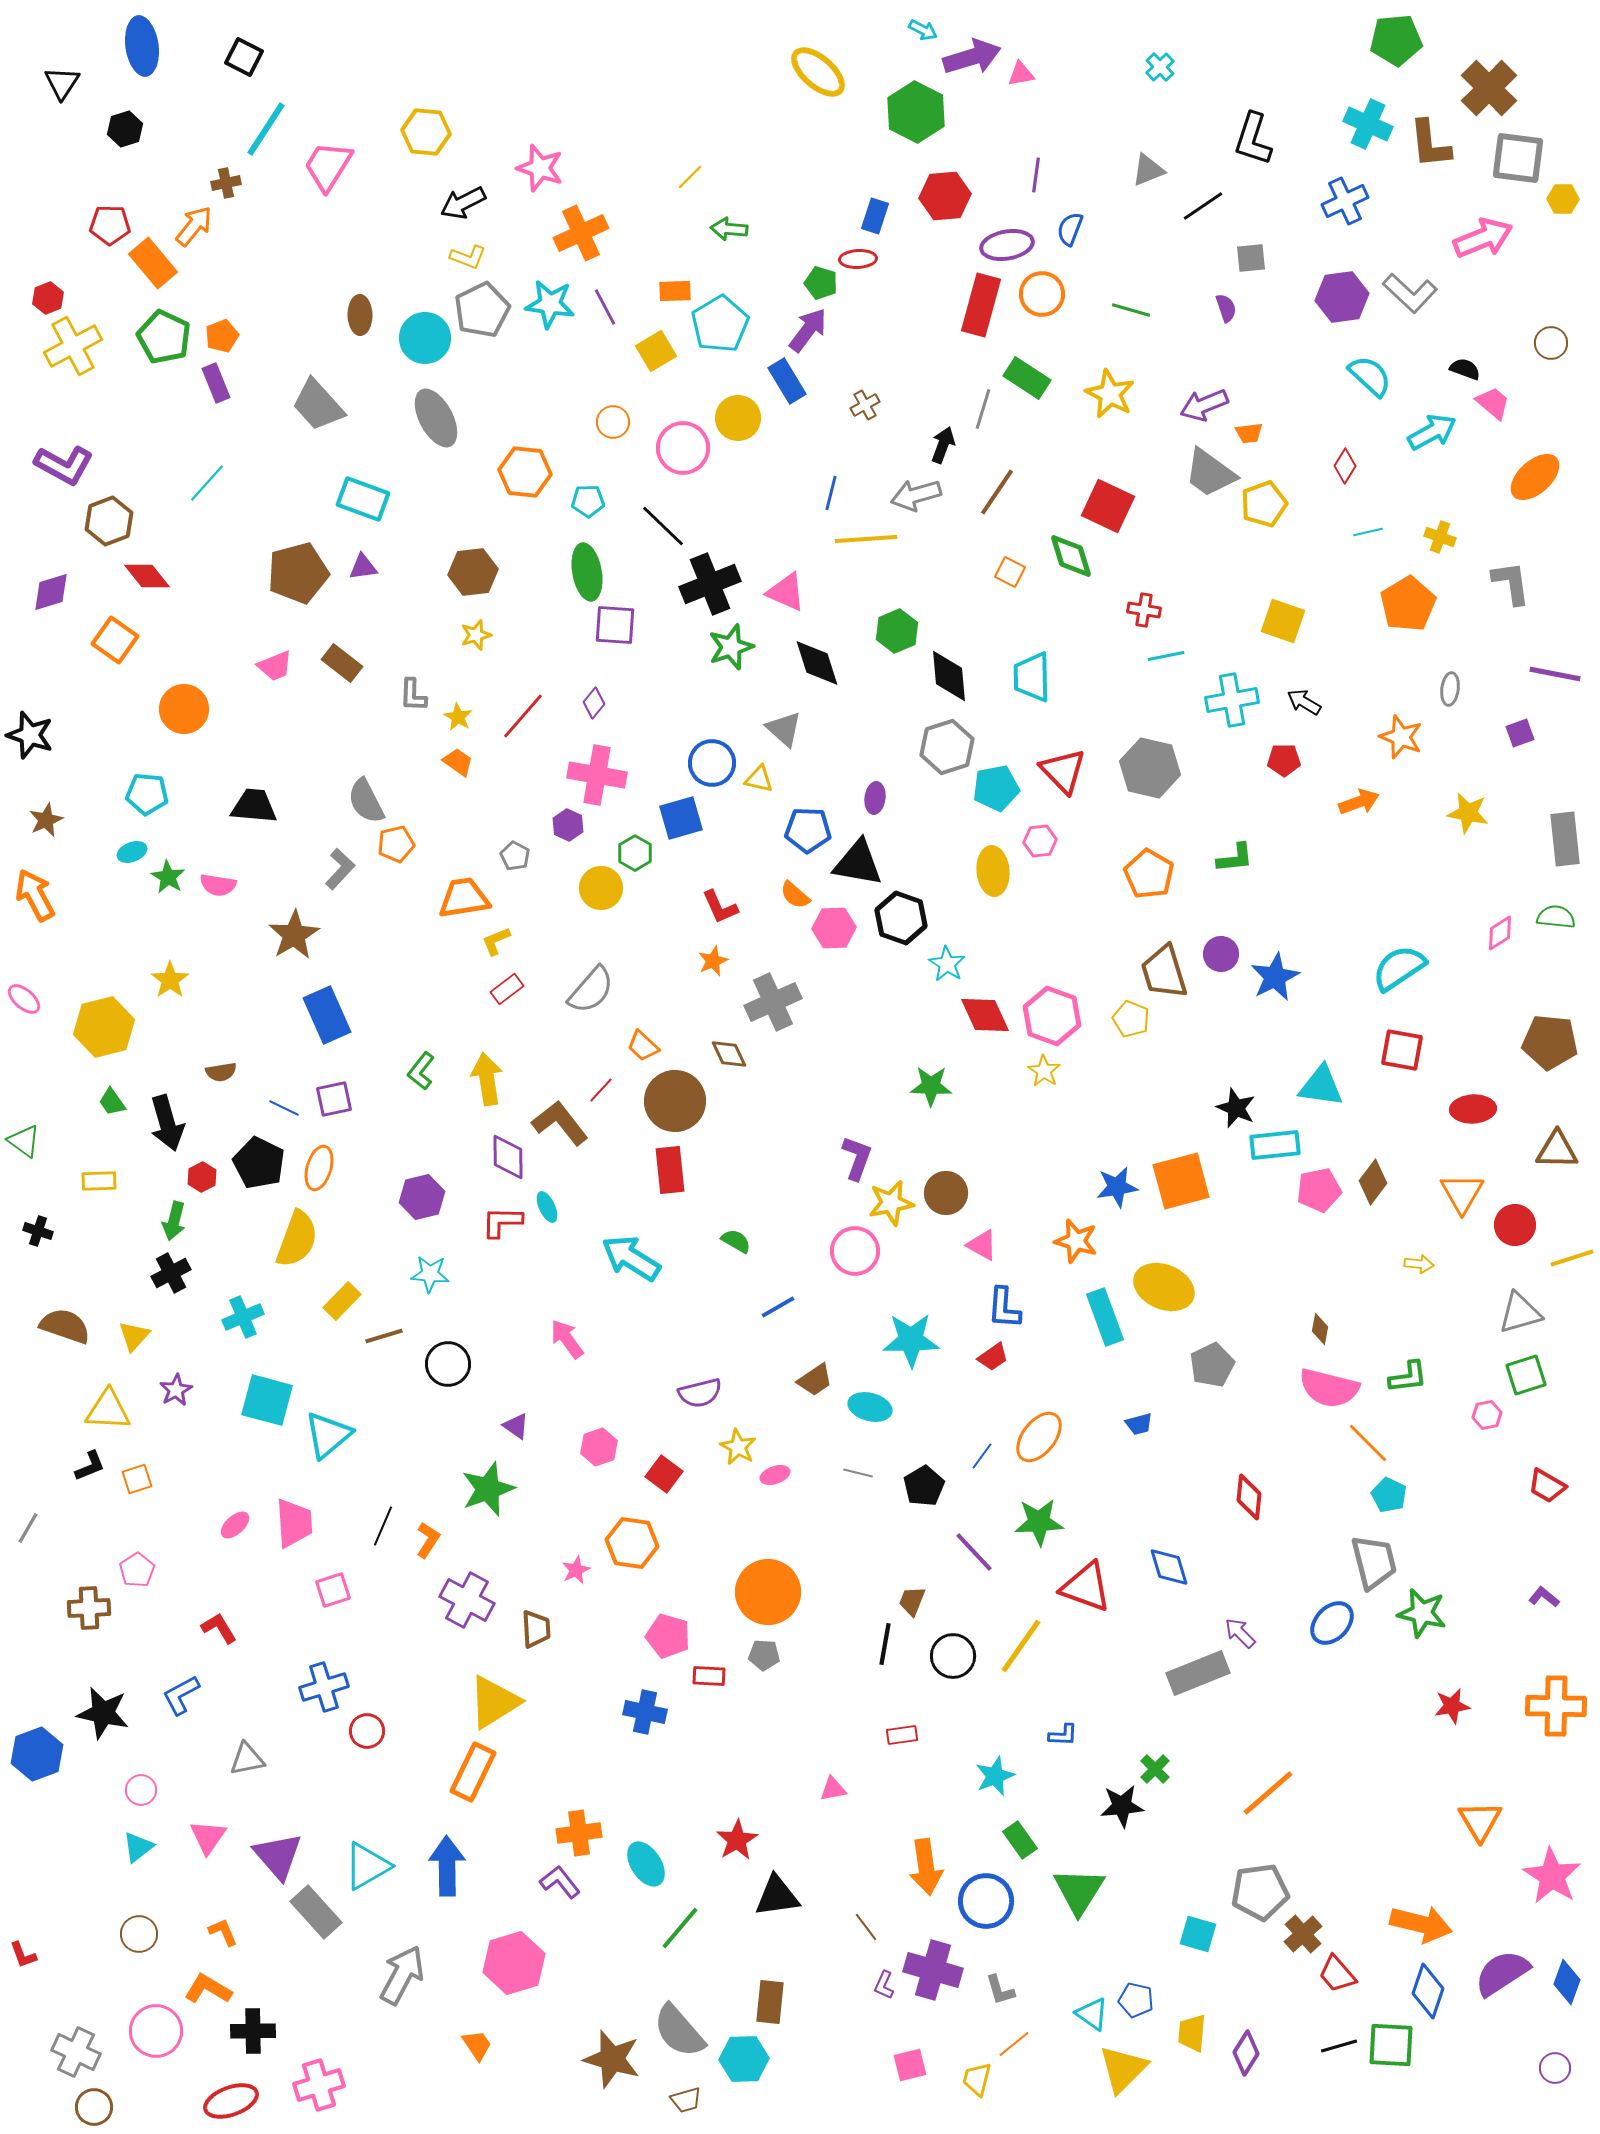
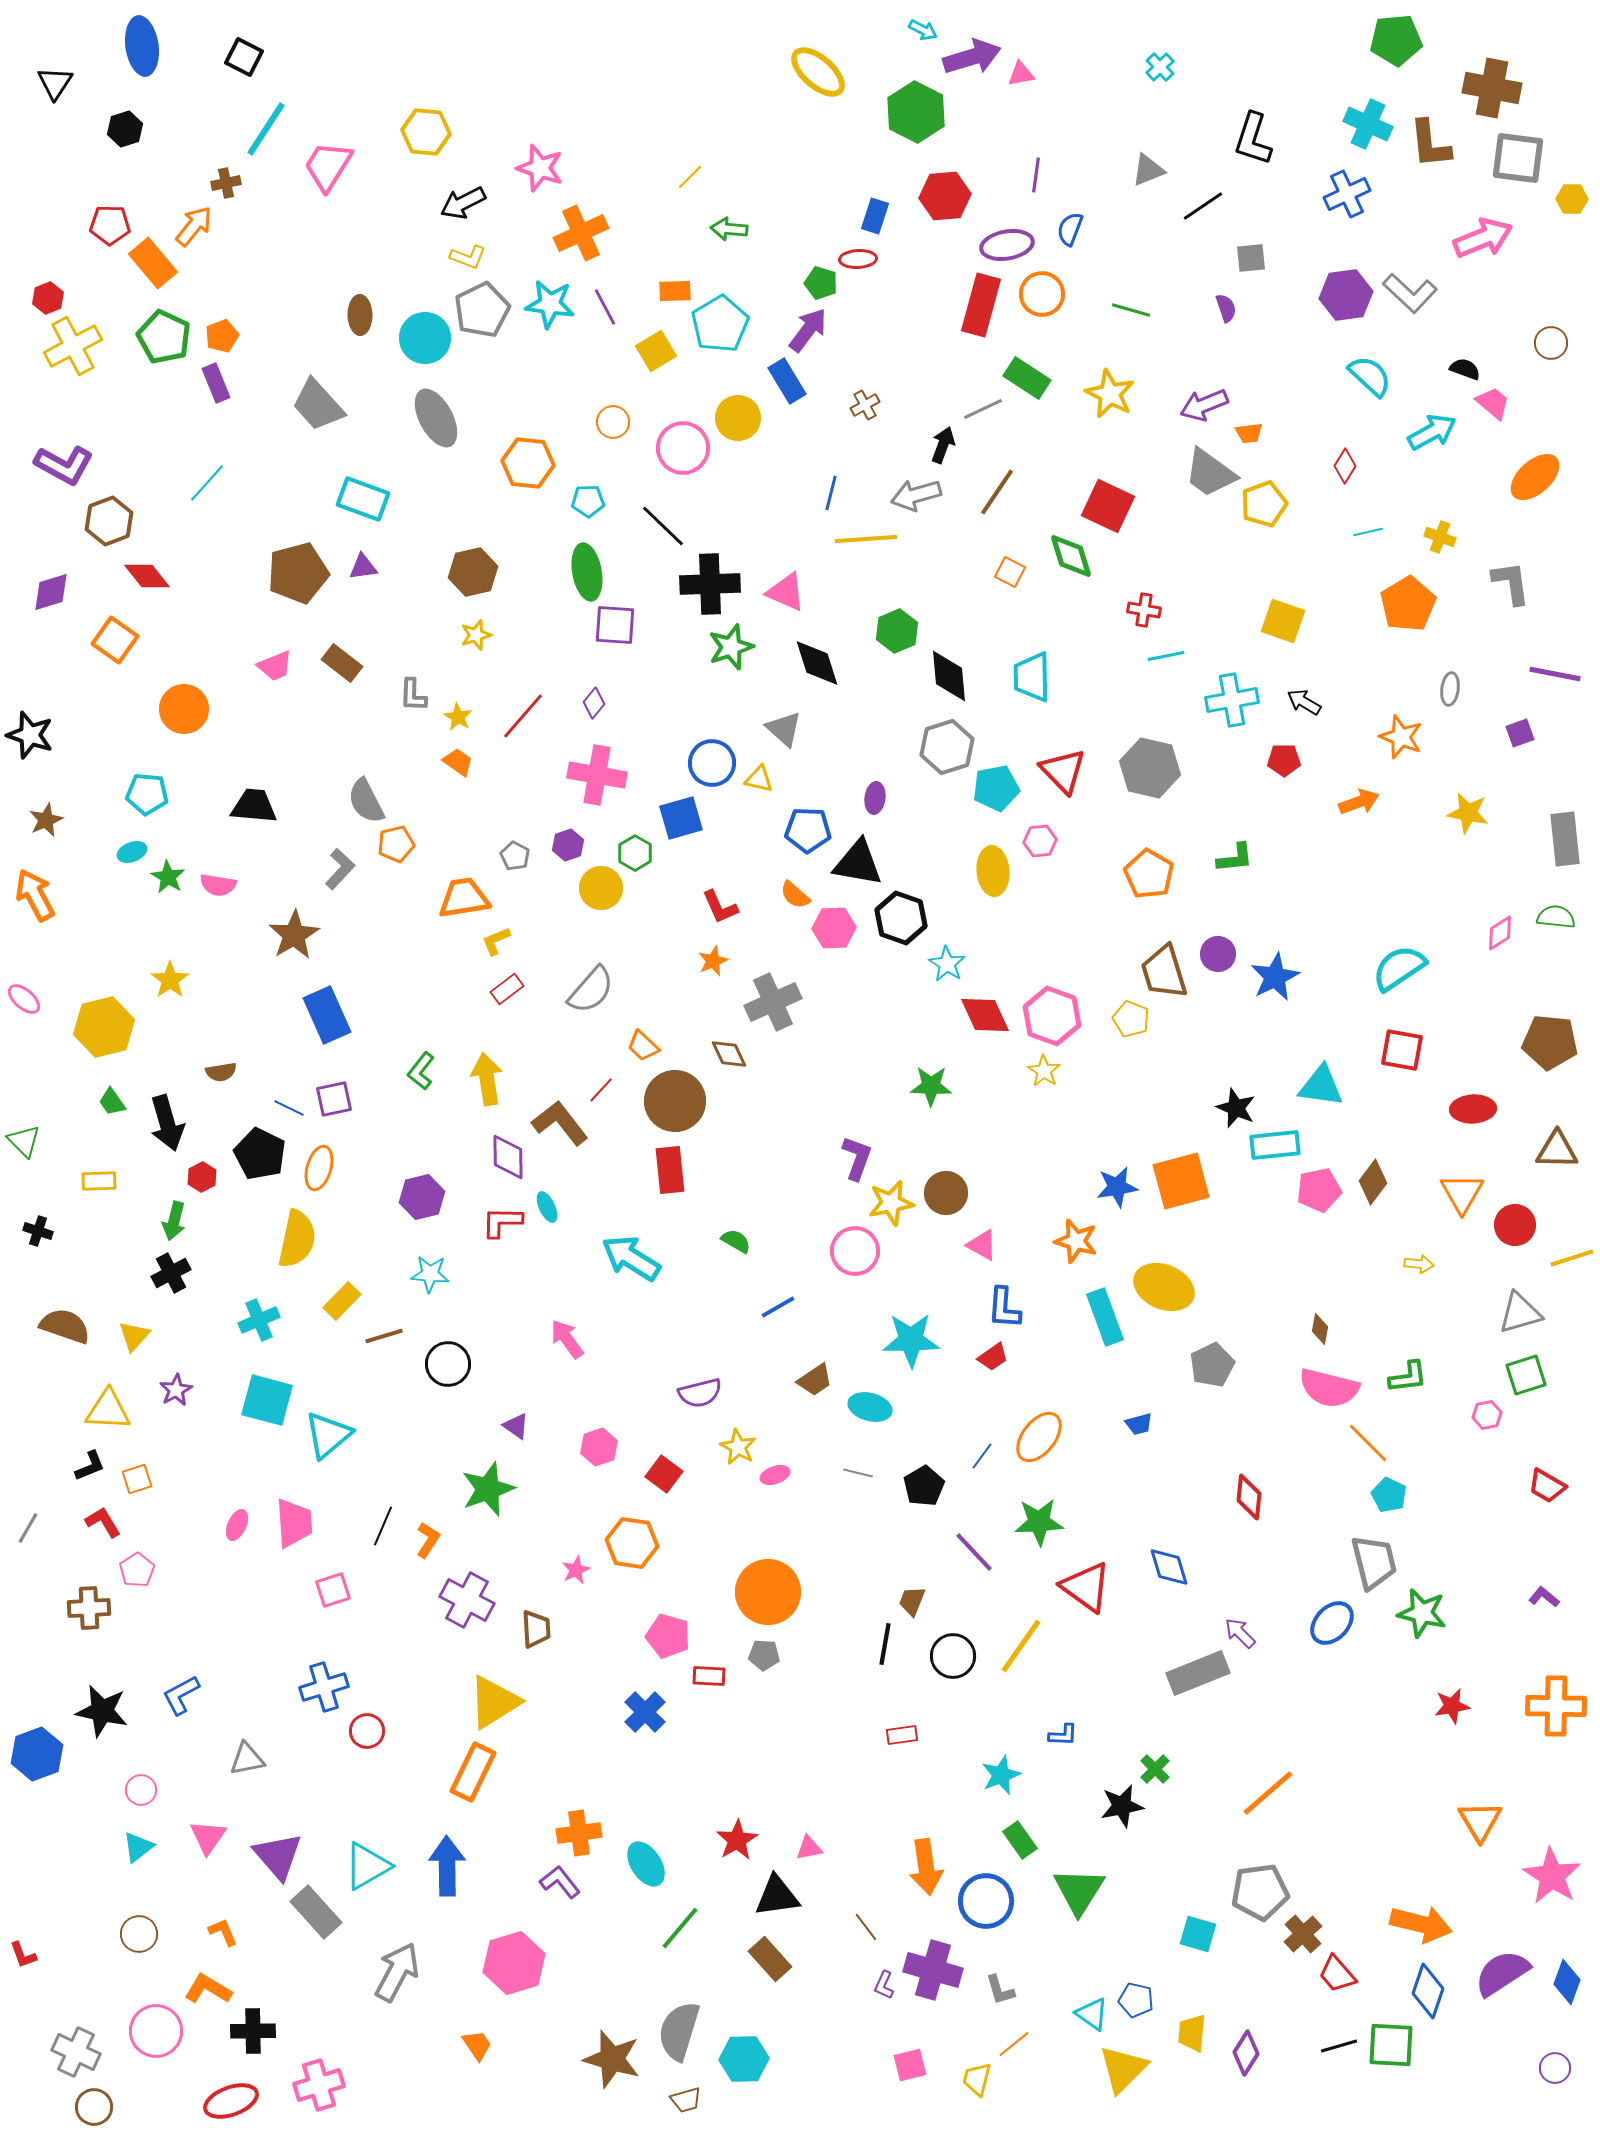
black triangle at (62, 83): moved 7 px left
brown cross at (1489, 88): moved 3 px right; rotated 34 degrees counterclockwise
yellow hexagon at (1563, 199): moved 9 px right
blue cross at (1345, 201): moved 2 px right, 7 px up
purple hexagon at (1342, 297): moved 4 px right, 2 px up
gray line at (983, 409): rotated 48 degrees clockwise
orange hexagon at (525, 472): moved 3 px right, 9 px up
brown hexagon at (473, 572): rotated 6 degrees counterclockwise
black cross at (710, 584): rotated 20 degrees clockwise
purple hexagon at (568, 825): moved 20 px down; rotated 16 degrees clockwise
purple circle at (1221, 954): moved 3 px left
blue line at (284, 1108): moved 5 px right
green triangle at (24, 1141): rotated 9 degrees clockwise
black pentagon at (259, 1163): moved 1 px right, 9 px up
yellow semicircle at (297, 1239): rotated 8 degrees counterclockwise
cyan cross at (243, 1317): moved 16 px right, 3 px down
pink ellipse at (235, 1525): moved 2 px right; rotated 24 degrees counterclockwise
red triangle at (1086, 1587): rotated 16 degrees clockwise
red L-shape at (219, 1628): moved 116 px left, 106 px up
blue cross at (645, 1712): rotated 33 degrees clockwise
black star at (103, 1713): moved 1 px left, 2 px up
cyan star at (995, 1776): moved 6 px right, 1 px up
pink triangle at (833, 1789): moved 24 px left, 59 px down
black star at (1122, 1806): rotated 6 degrees counterclockwise
gray arrow at (402, 1975): moved 5 px left, 3 px up
brown rectangle at (770, 2002): moved 43 px up; rotated 48 degrees counterclockwise
gray semicircle at (679, 2031): rotated 58 degrees clockwise
